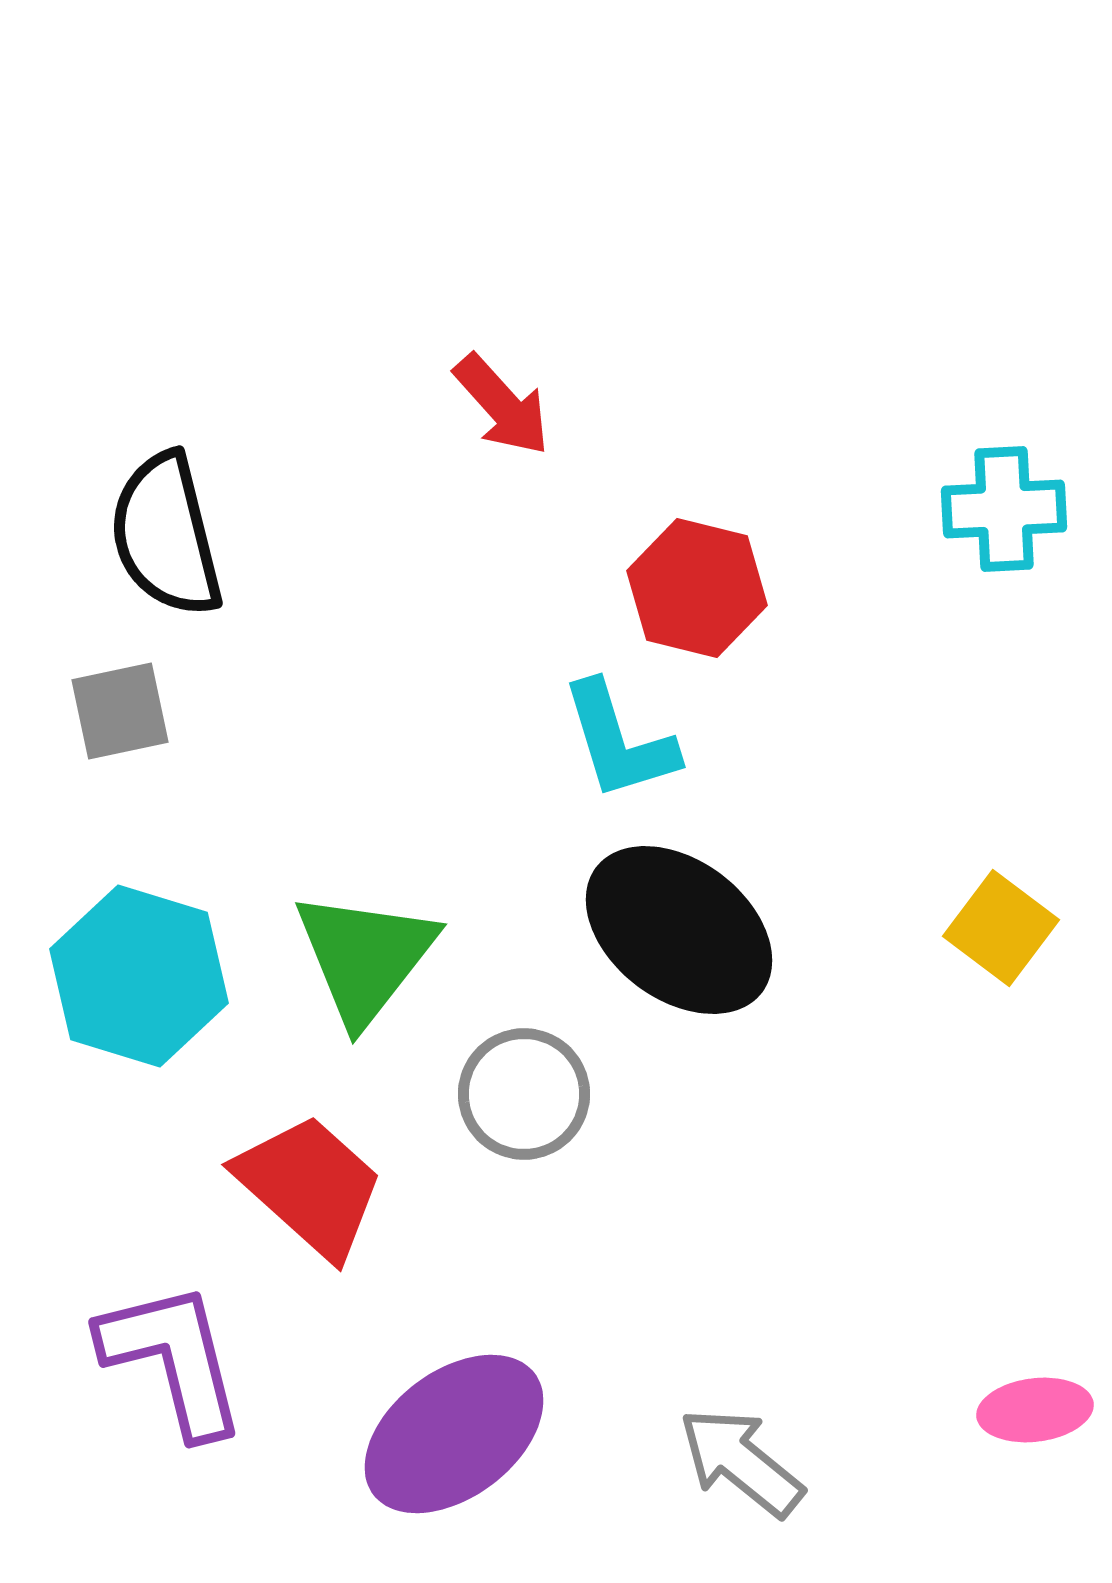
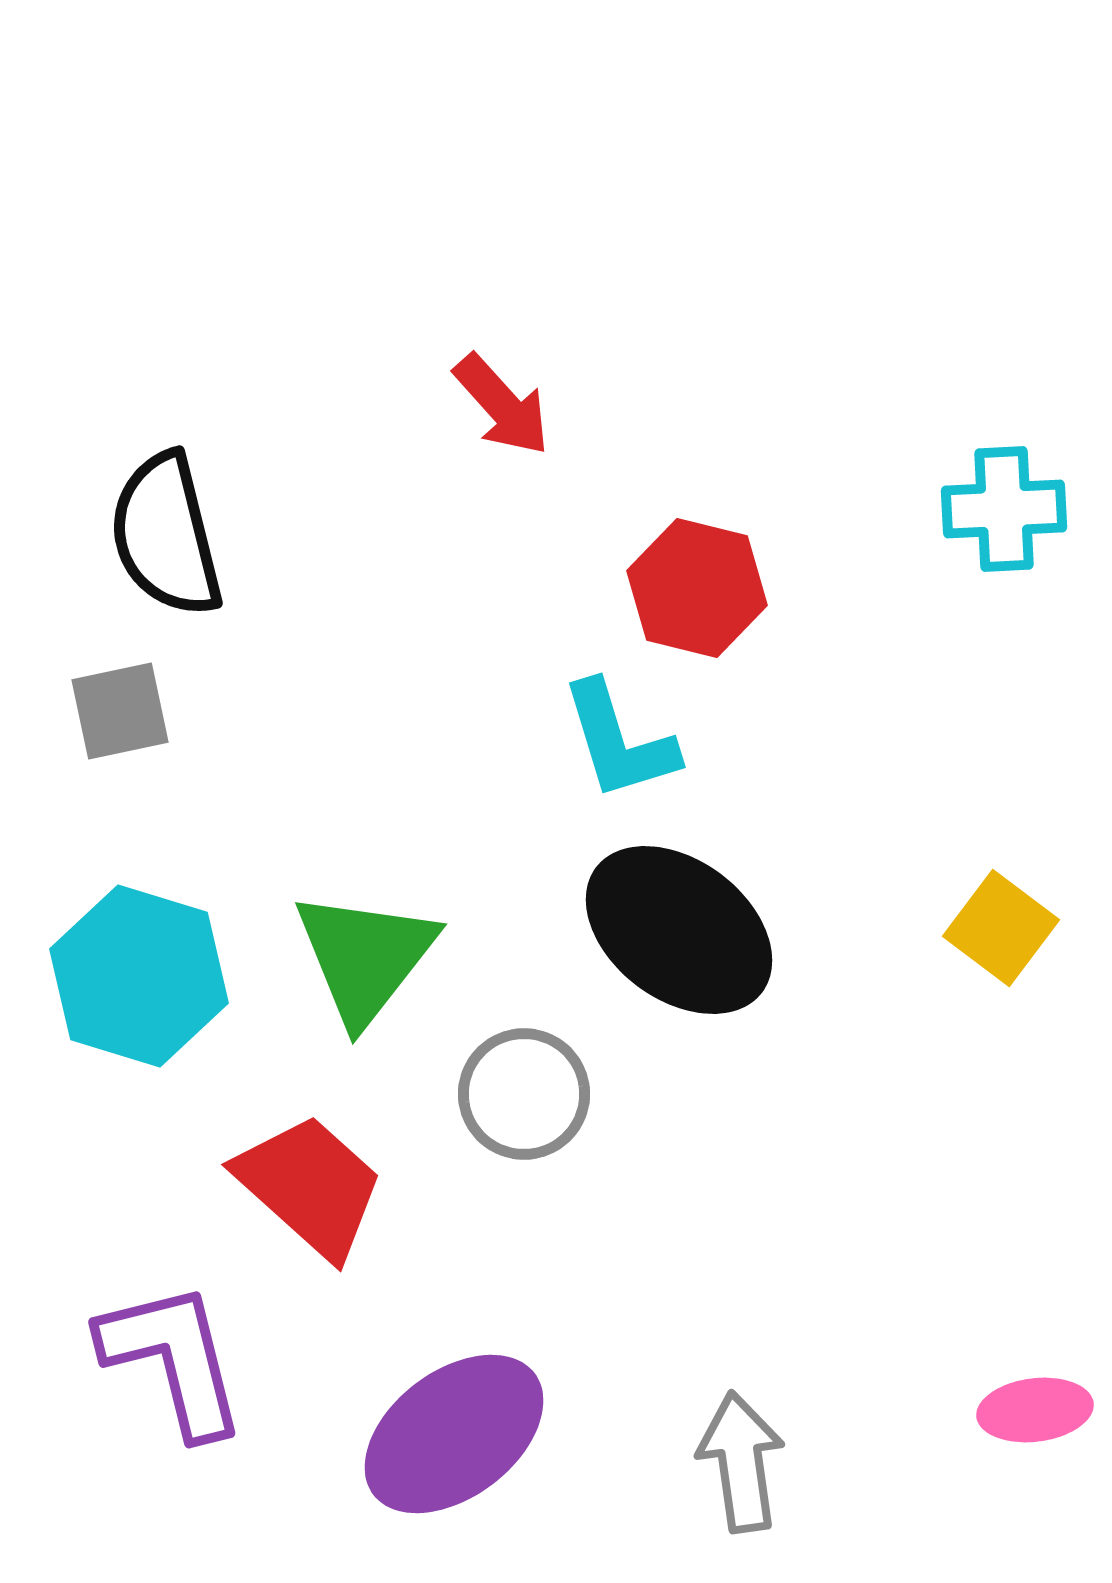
gray arrow: rotated 43 degrees clockwise
